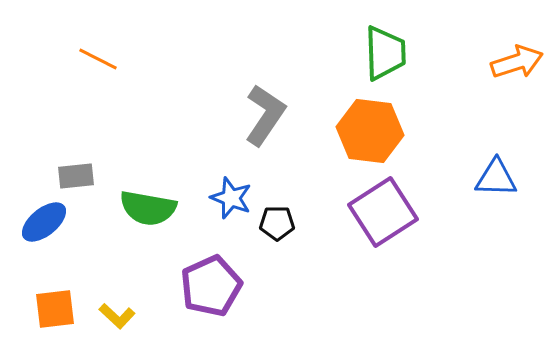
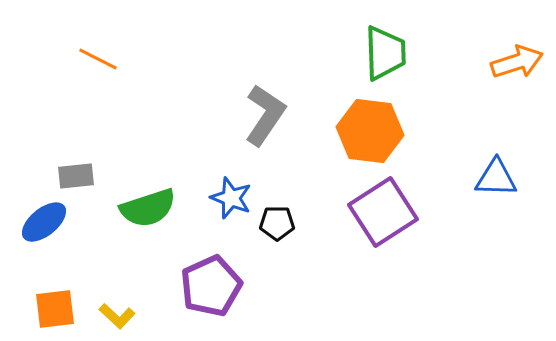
green semicircle: rotated 28 degrees counterclockwise
